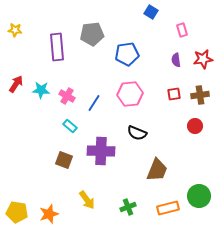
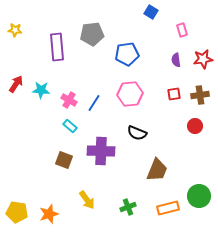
pink cross: moved 2 px right, 4 px down
